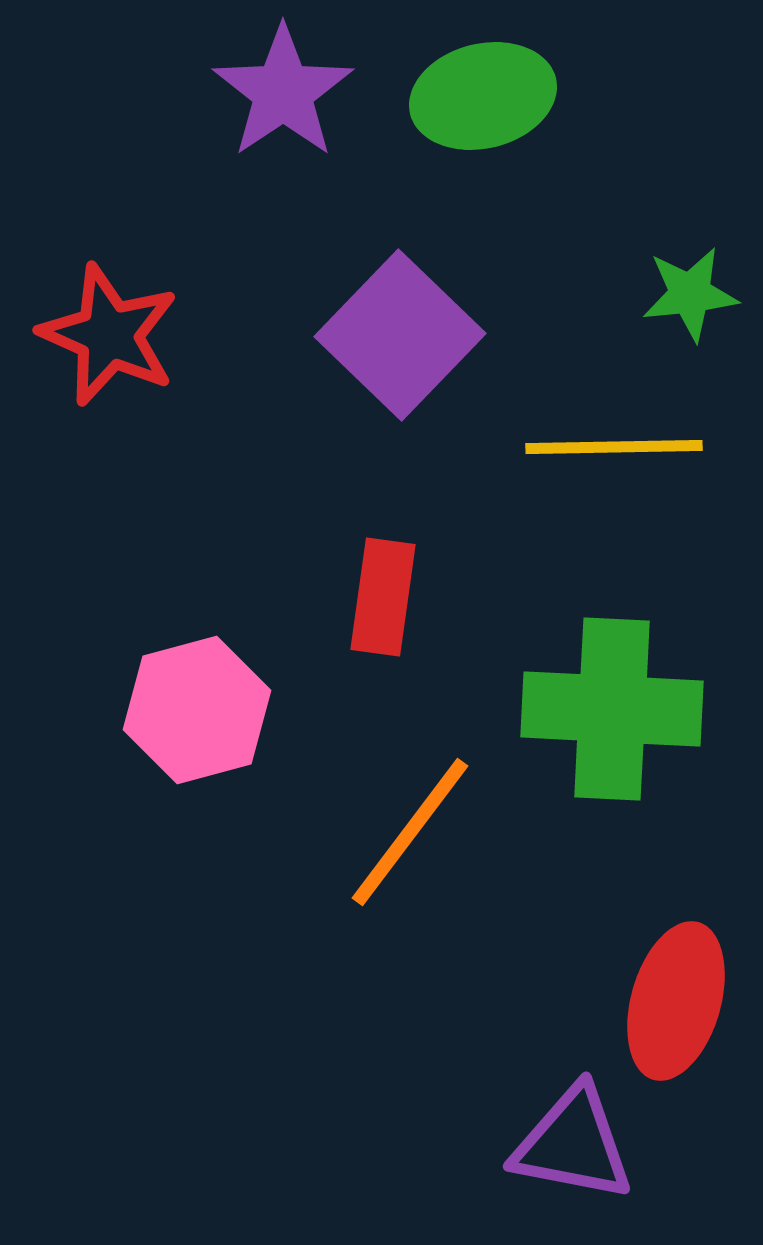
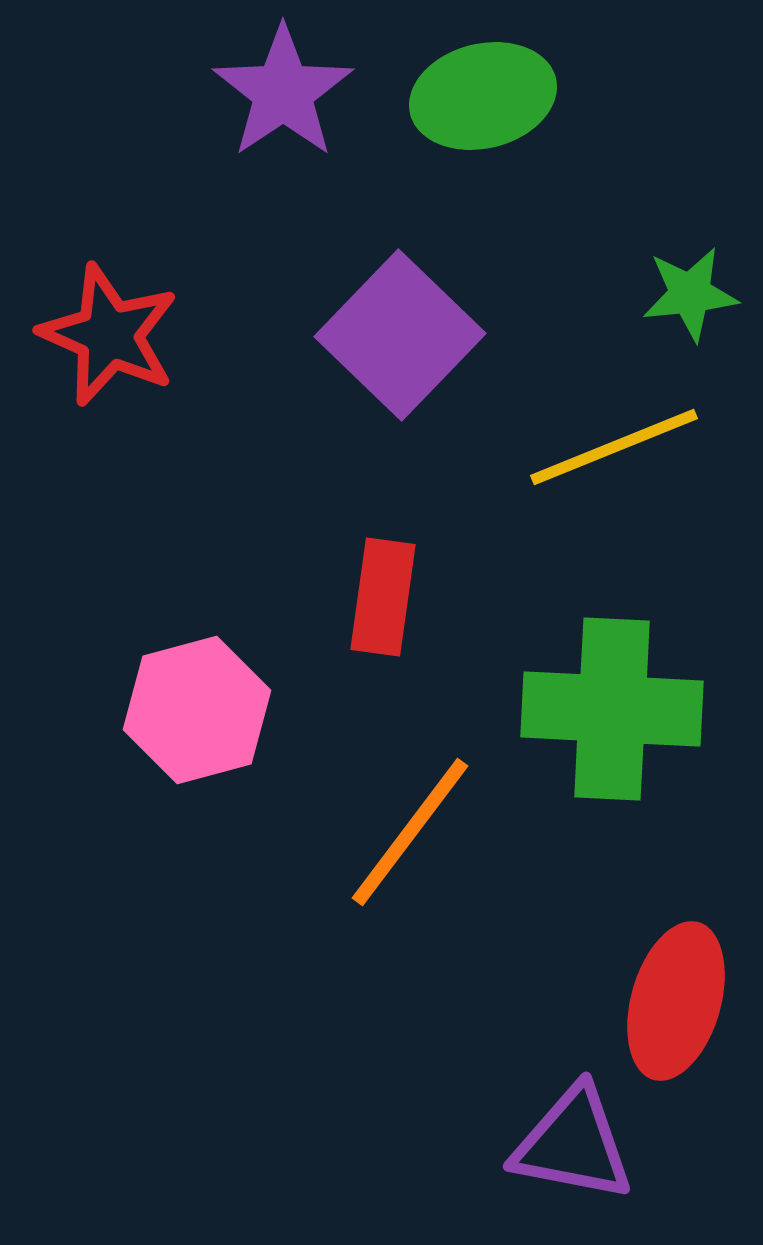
yellow line: rotated 21 degrees counterclockwise
